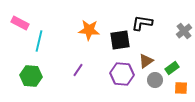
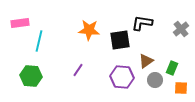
pink rectangle: rotated 36 degrees counterclockwise
gray cross: moved 3 px left, 2 px up
green rectangle: rotated 32 degrees counterclockwise
purple hexagon: moved 3 px down
